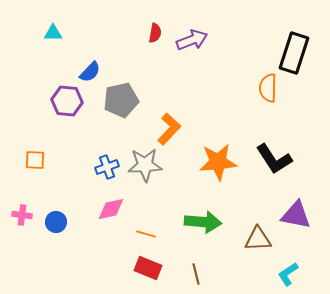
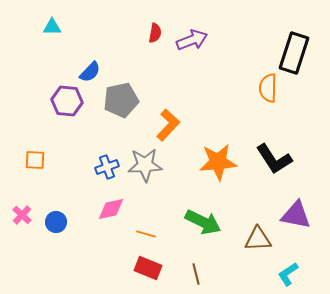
cyan triangle: moved 1 px left, 6 px up
orange L-shape: moved 1 px left, 4 px up
pink cross: rotated 36 degrees clockwise
green arrow: rotated 21 degrees clockwise
